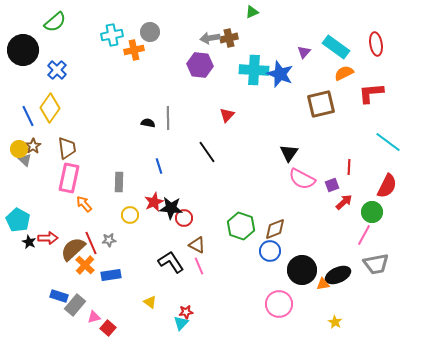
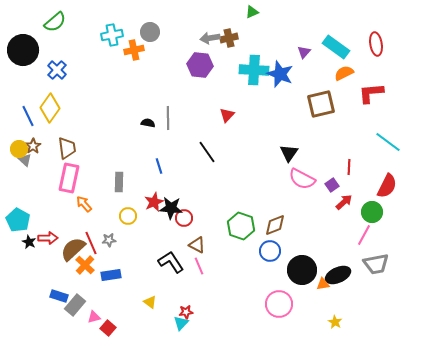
purple square at (332, 185): rotated 16 degrees counterclockwise
yellow circle at (130, 215): moved 2 px left, 1 px down
brown diamond at (275, 229): moved 4 px up
